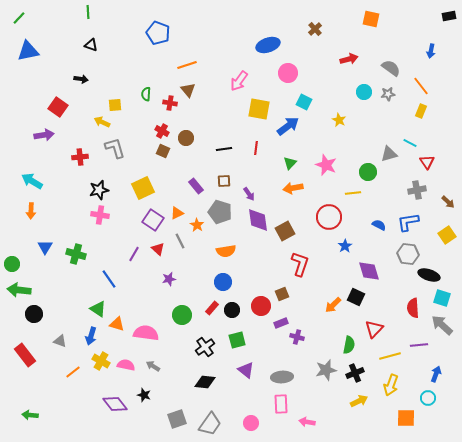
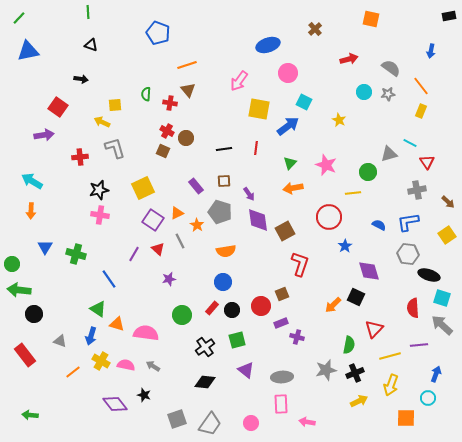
red cross at (162, 131): moved 5 px right
